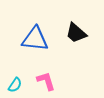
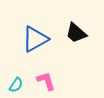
blue triangle: rotated 36 degrees counterclockwise
cyan semicircle: moved 1 px right
